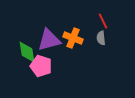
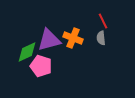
green diamond: rotated 75 degrees clockwise
